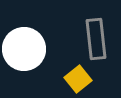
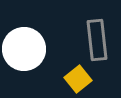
gray rectangle: moved 1 px right, 1 px down
